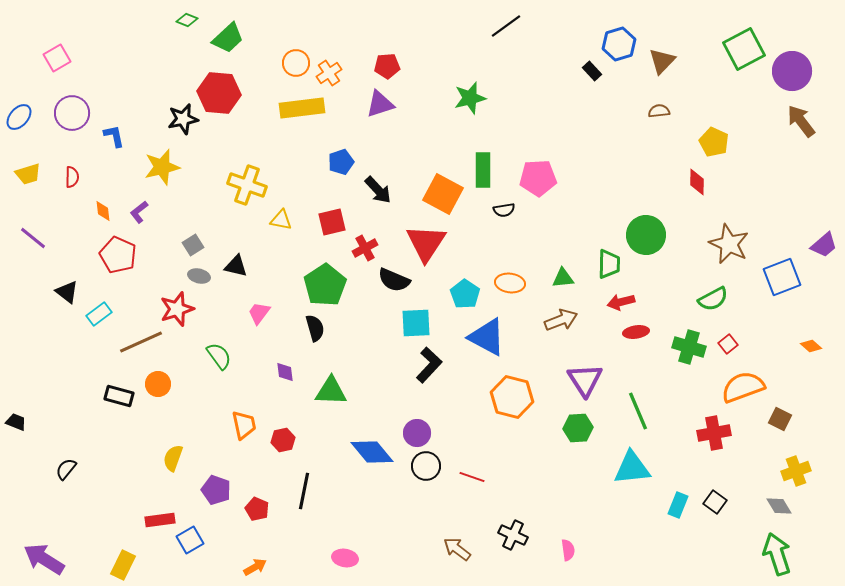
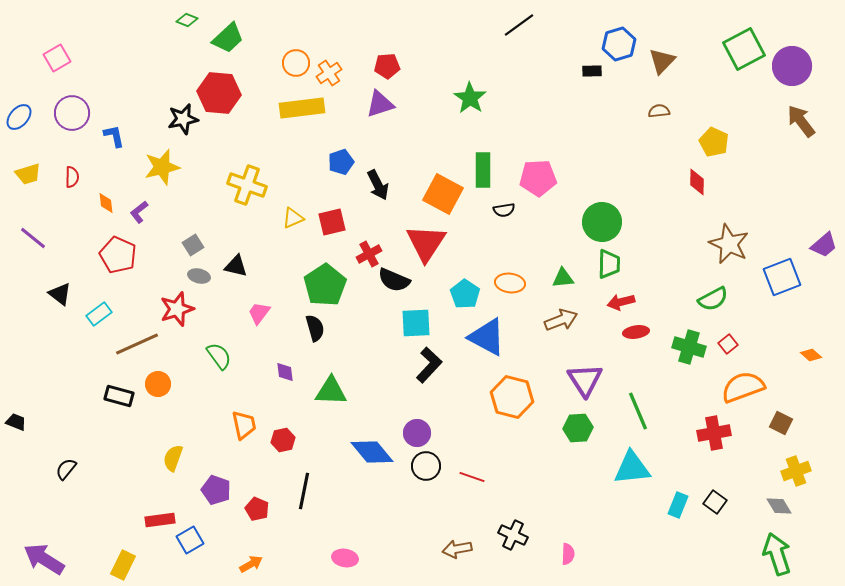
black line at (506, 26): moved 13 px right, 1 px up
black rectangle at (592, 71): rotated 48 degrees counterclockwise
purple circle at (792, 71): moved 5 px up
green star at (470, 98): rotated 24 degrees counterclockwise
black arrow at (378, 190): moved 5 px up; rotated 16 degrees clockwise
orange diamond at (103, 211): moved 3 px right, 8 px up
yellow triangle at (281, 220): moved 12 px right, 2 px up; rotated 35 degrees counterclockwise
green circle at (646, 235): moved 44 px left, 13 px up
red cross at (365, 248): moved 4 px right, 6 px down
black triangle at (67, 292): moved 7 px left, 2 px down
brown line at (141, 342): moved 4 px left, 2 px down
orange diamond at (811, 346): moved 9 px down
brown square at (780, 419): moved 1 px right, 4 px down
brown arrow at (457, 549): rotated 48 degrees counterclockwise
pink semicircle at (568, 550): moved 4 px down; rotated 10 degrees clockwise
orange arrow at (255, 567): moved 4 px left, 3 px up
